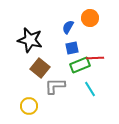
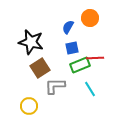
black star: moved 1 px right, 2 px down
brown square: rotated 18 degrees clockwise
